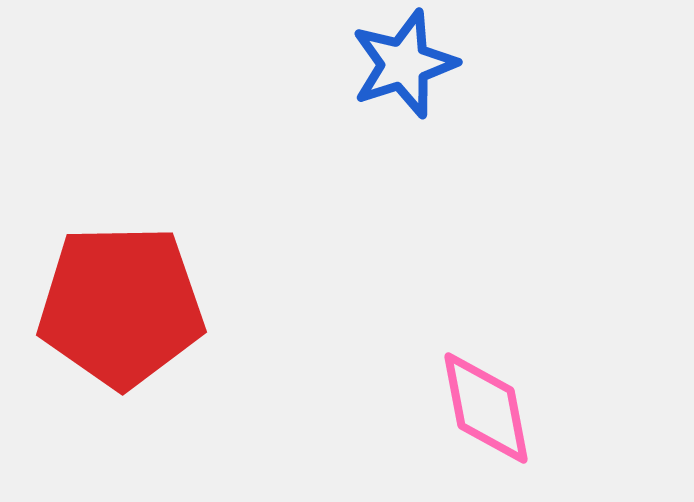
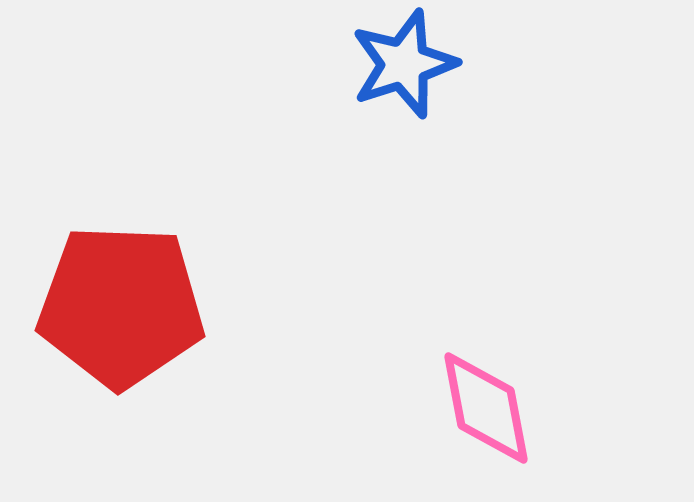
red pentagon: rotated 3 degrees clockwise
